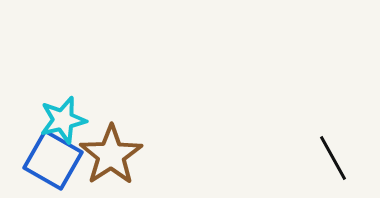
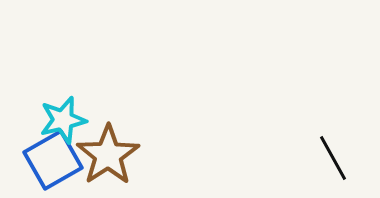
brown star: moved 3 px left
blue square: rotated 30 degrees clockwise
